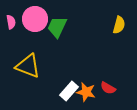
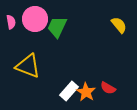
yellow semicircle: rotated 54 degrees counterclockwise
orange star: rotated 18 degrees clockwise
